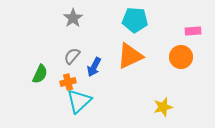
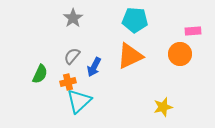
orange circle: moved 1 px left, 3 px up
